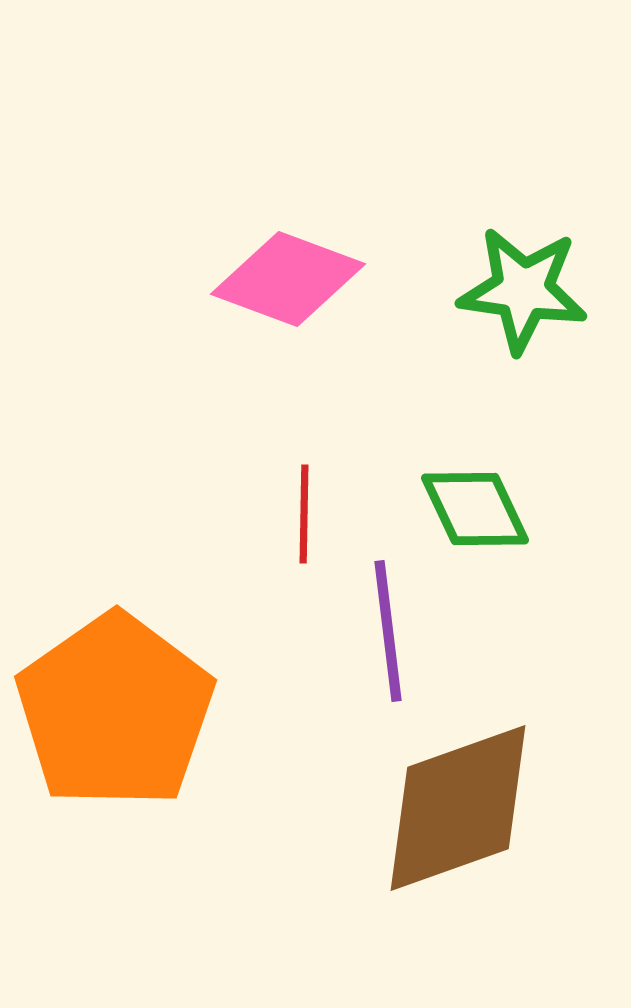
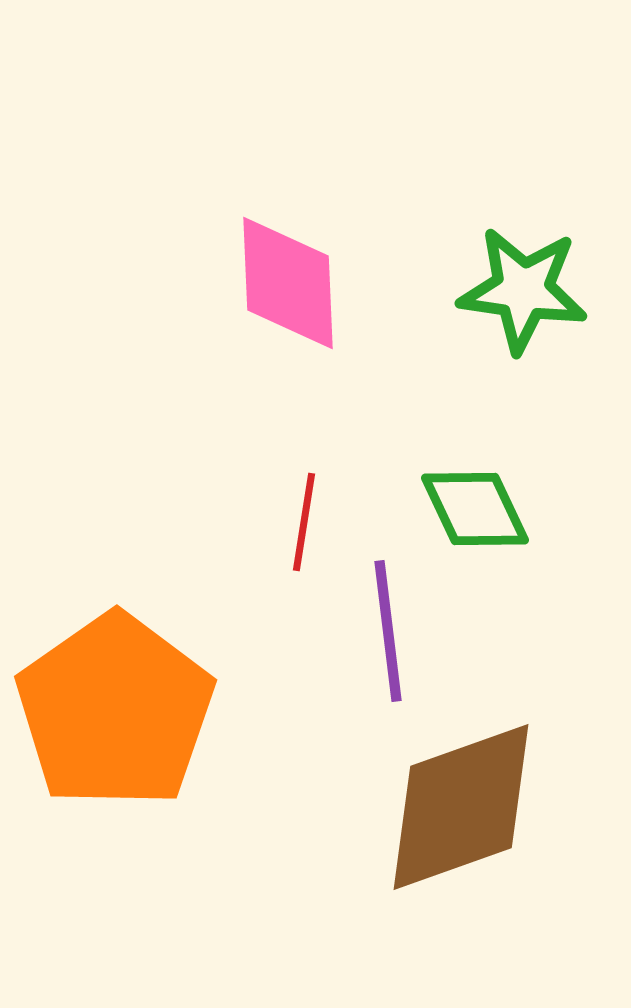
pink diamond: moved 4 px down; rotated 67 degrees clockwise
red line: moved 8 px down; rotated 8 degrees clockwise
brown diamond: moved 3 px right, 1 px up
